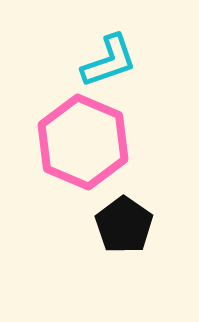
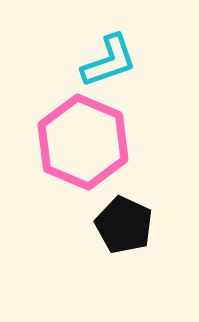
black pentagon: rotated 10 degrees counterclockwise
